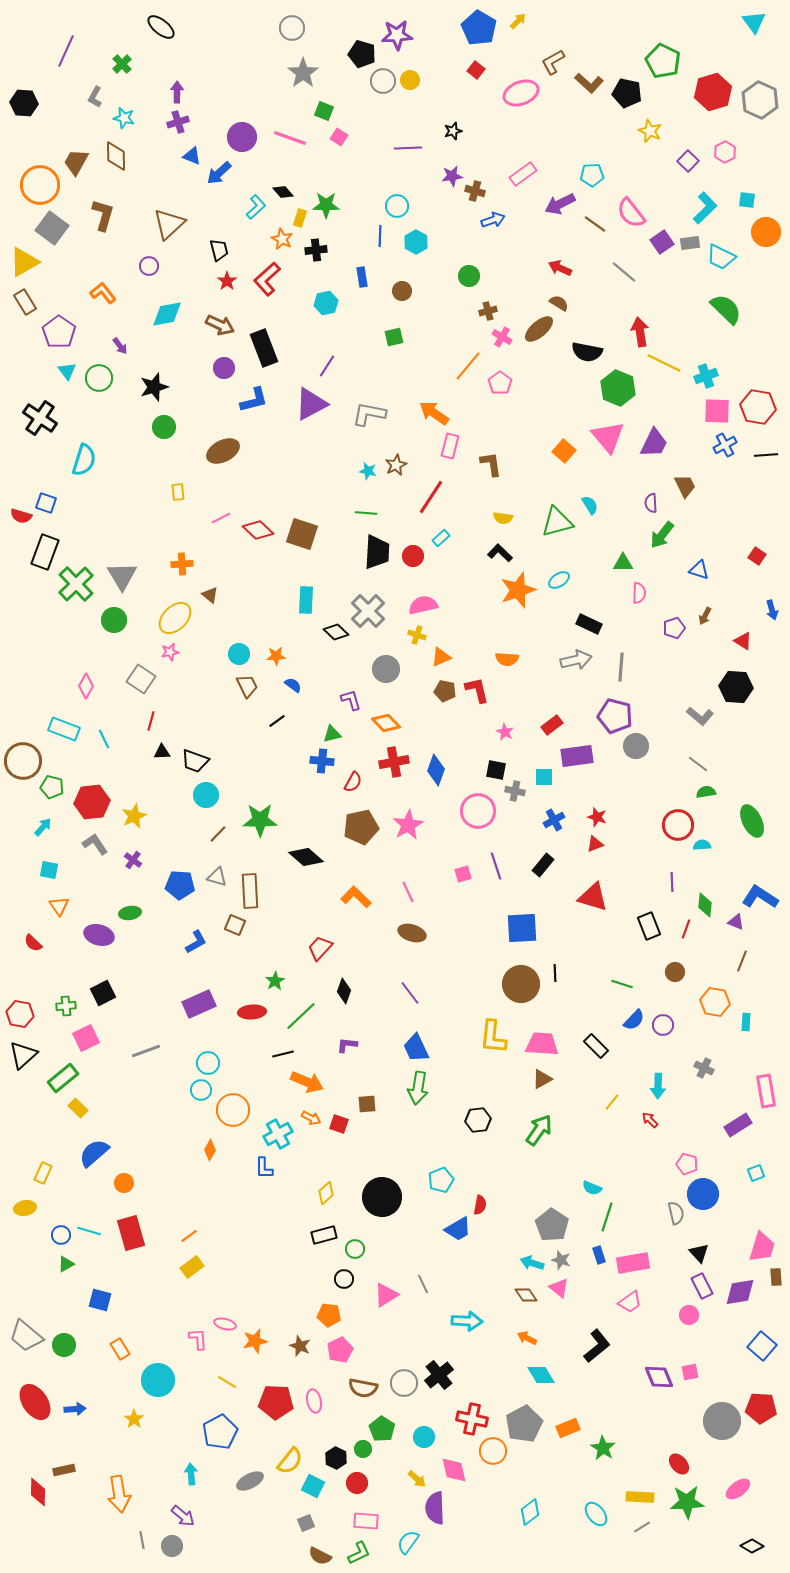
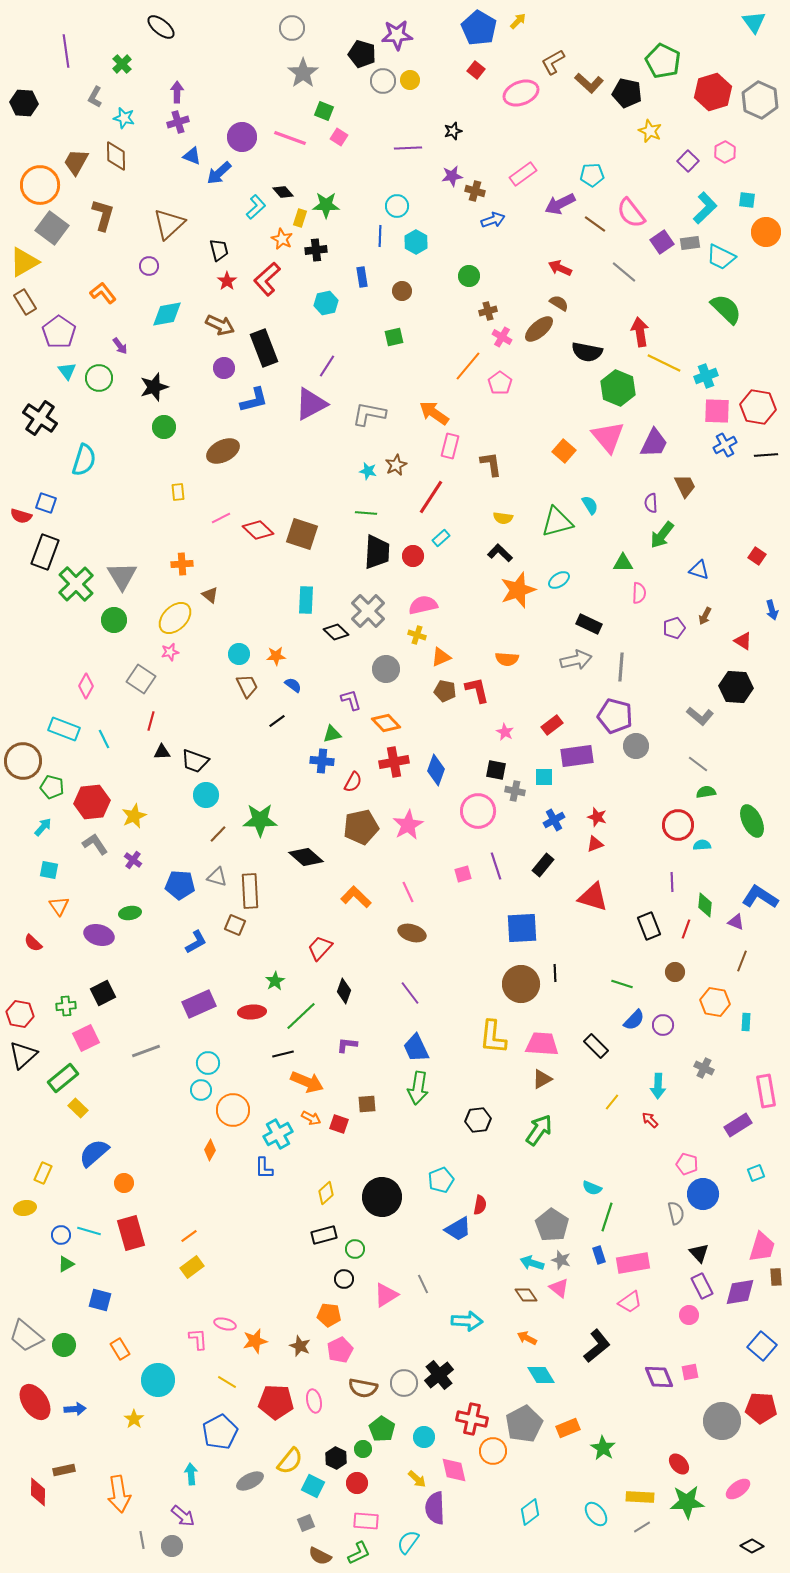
purple line at (66, 51): rotated 32 degrees counterclockwise
